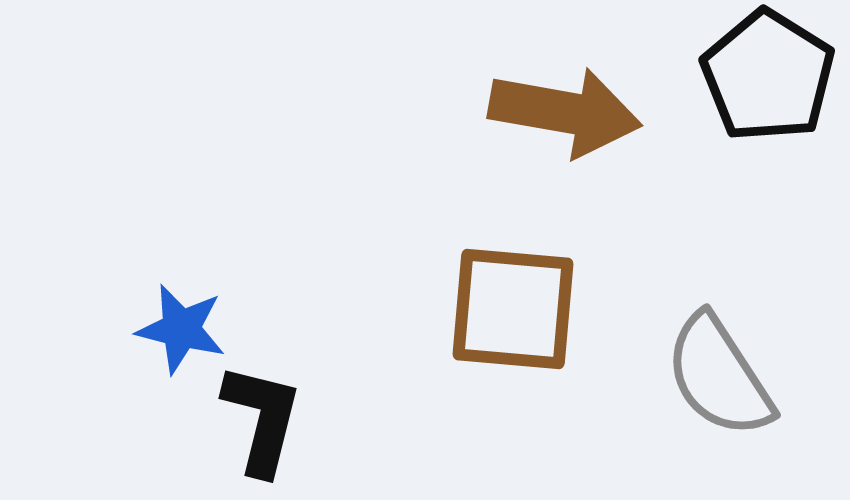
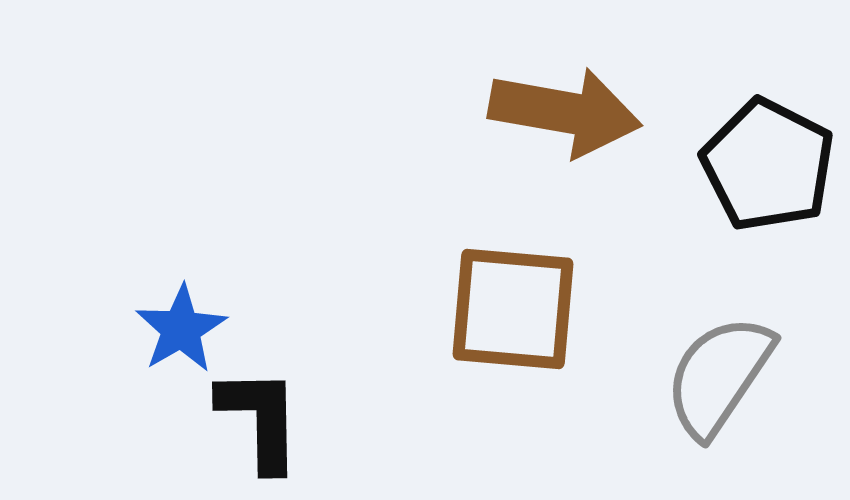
black pentagon: moved 89 px down; rotated 5 degrees counterclockwise
blue star: rotated 28 degrees clockwise
gray semicircle: rotated 67 degrees clockwise
black L-shape: moved 2 px left; rotated 15 degrees counterclockwise
